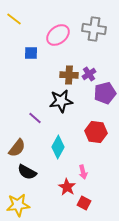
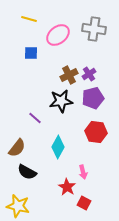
yellow line: moved 15 px right; rotated 21 degrees counterclockwise
brown cross: rotated 30 degrees counterclockwise
purple pentagon: moved 12 px left, 5 px down
yellow star: moved 1 px down; rotated 20 degrees clockwise
